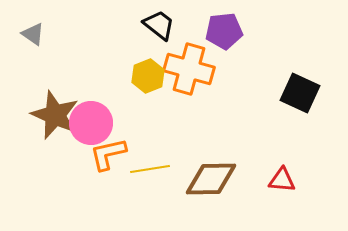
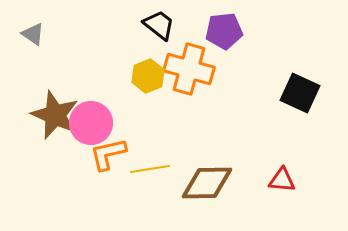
brown diamond: moved 4 px left, 4 px down
